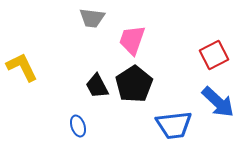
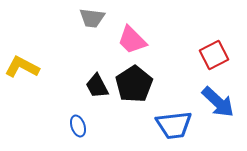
pink trapezoid: rotated 64 degrees counterclockwise
yellow L-shape: rotated 36 degrees counterclockwise
